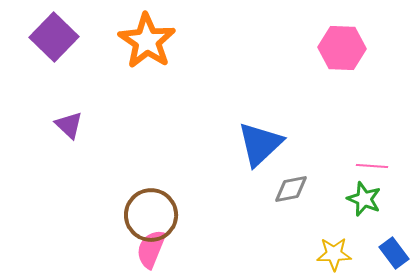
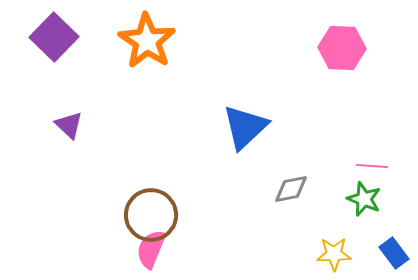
blue triangle: moved 15 px left, 17 px up
